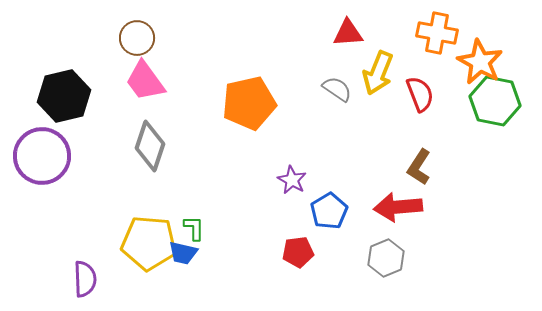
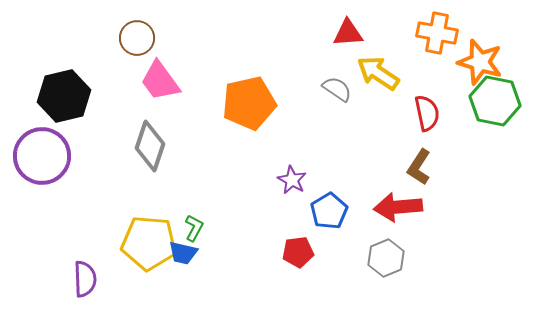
orange star: rotated 12 degrees counterclockwise
yellow arrow: rotated 102 degrees clockwise
pink trapezoid: moved 15 px right
red semicircle: moved 7 px right, 19 px down; rotated 9 degrees clockwise
green L-shape: rotated 28 degrees clockwise
